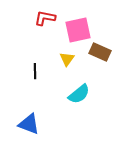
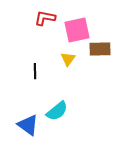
pink square: moved 1 px left
brown rectangle: moved 3 px up; rotated 25 degrees counterclockwise
yellow triangle: moved 1 px right
cyan semicircle: moved 22 px left, 17 px down
blue triangle: moved 1 px left, 1 px down; rotated 15 degrees clockwise
